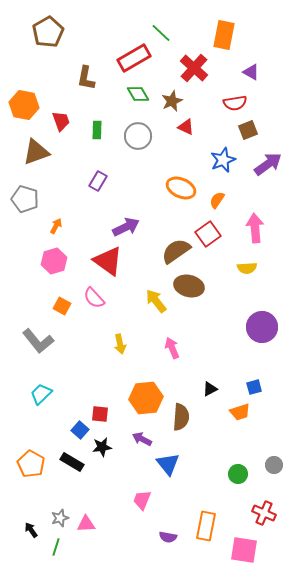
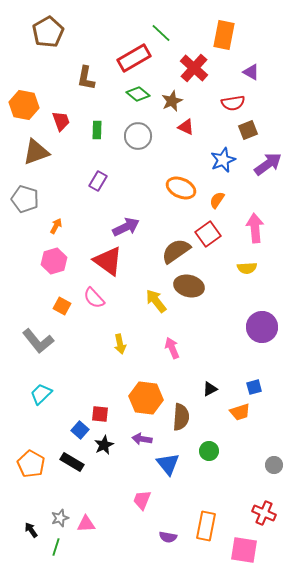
green diamond at (138, 94): rotated 20 degrees counterclockwise
red semicircle at (235, 103): moved 2 px left
orange hexagon at (146, 398): rotated 12 degrees clockwise
purple arrow at (142, 439): rotated 18 degrees counterclockwise
black star at (102, 447): moved 2 px right, 2 px up; rotated 18 degrees counterclockwise
green circle at (238, 474): moved 29 px left, 23 px up
